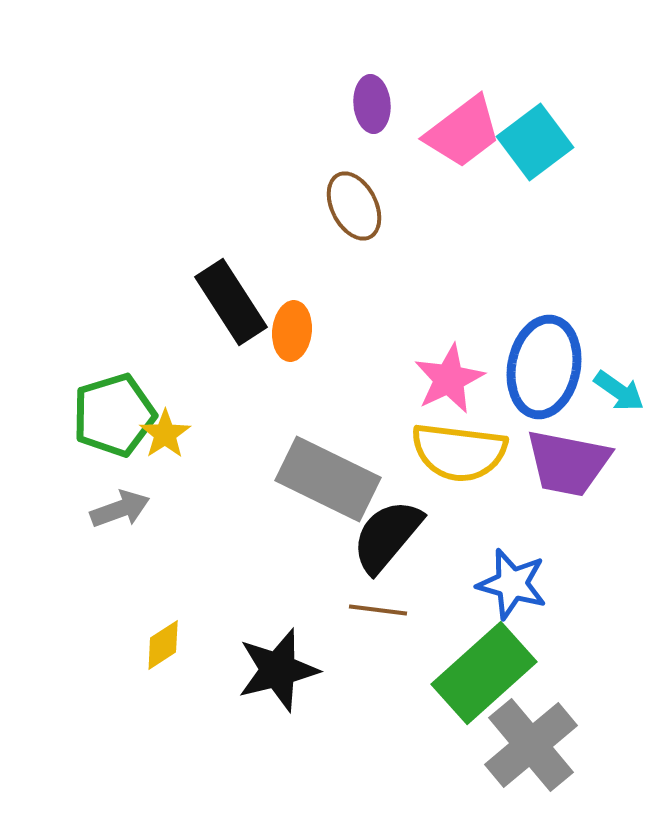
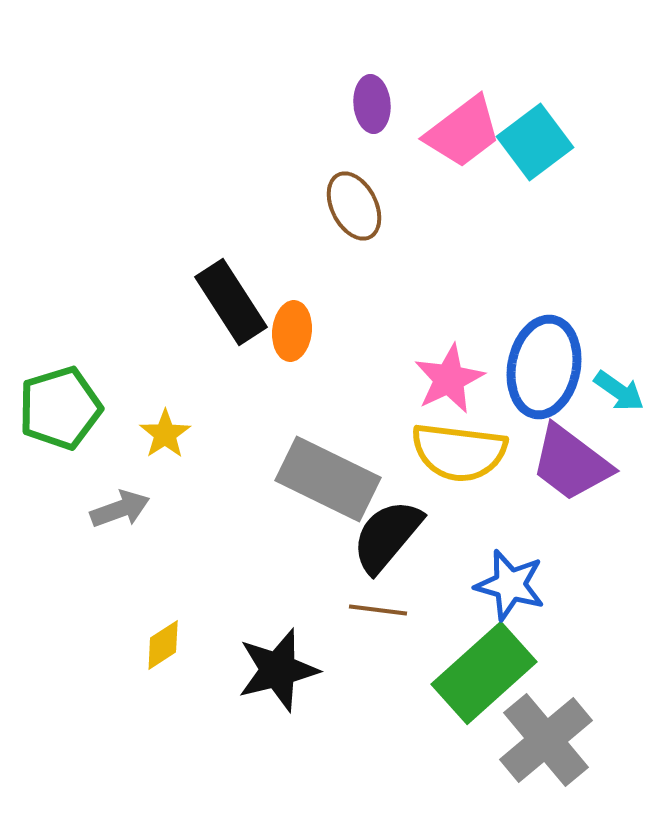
green pentagon: moved 54 px left, 7 px up
purple trapezoid: moved 3 px right; rotated 26 degrees clockwise
blue star: moved 2 px left, 1 px down
gray cross: moved 15 px right, 5 px up
